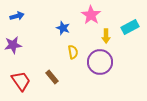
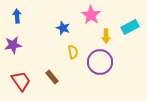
blue arrow: rotated 80 degrees counterclockwise
